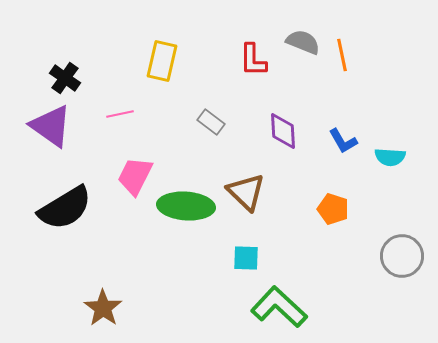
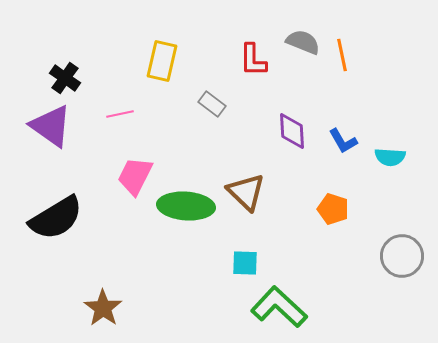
gray rectangle: moved 1 px right, 18 px up
purple diamond: moved 9 px right
black semicircle: moved 9 px left, 10 px down
cyan square: moved 1 px left, 5 px down
